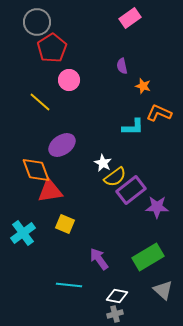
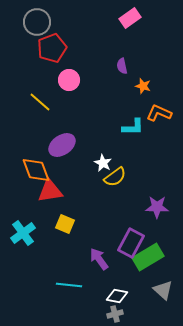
red pentagon: rotated 12 degrees clockwise
purple rectangle: moved 53 px down; rotated 24 degrees counterclockwise
